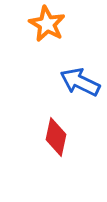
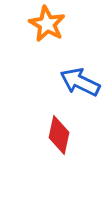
red diamond: moved 3 px right, 2 px up
